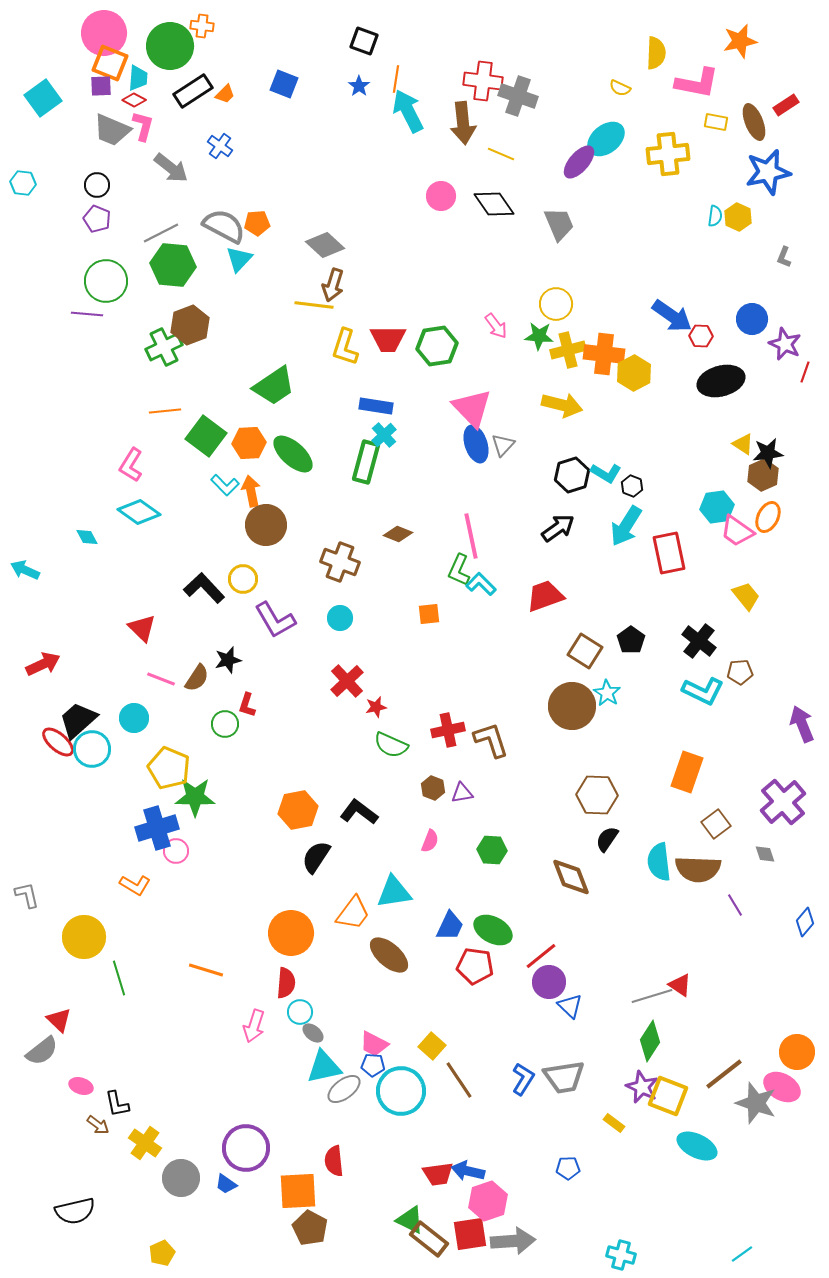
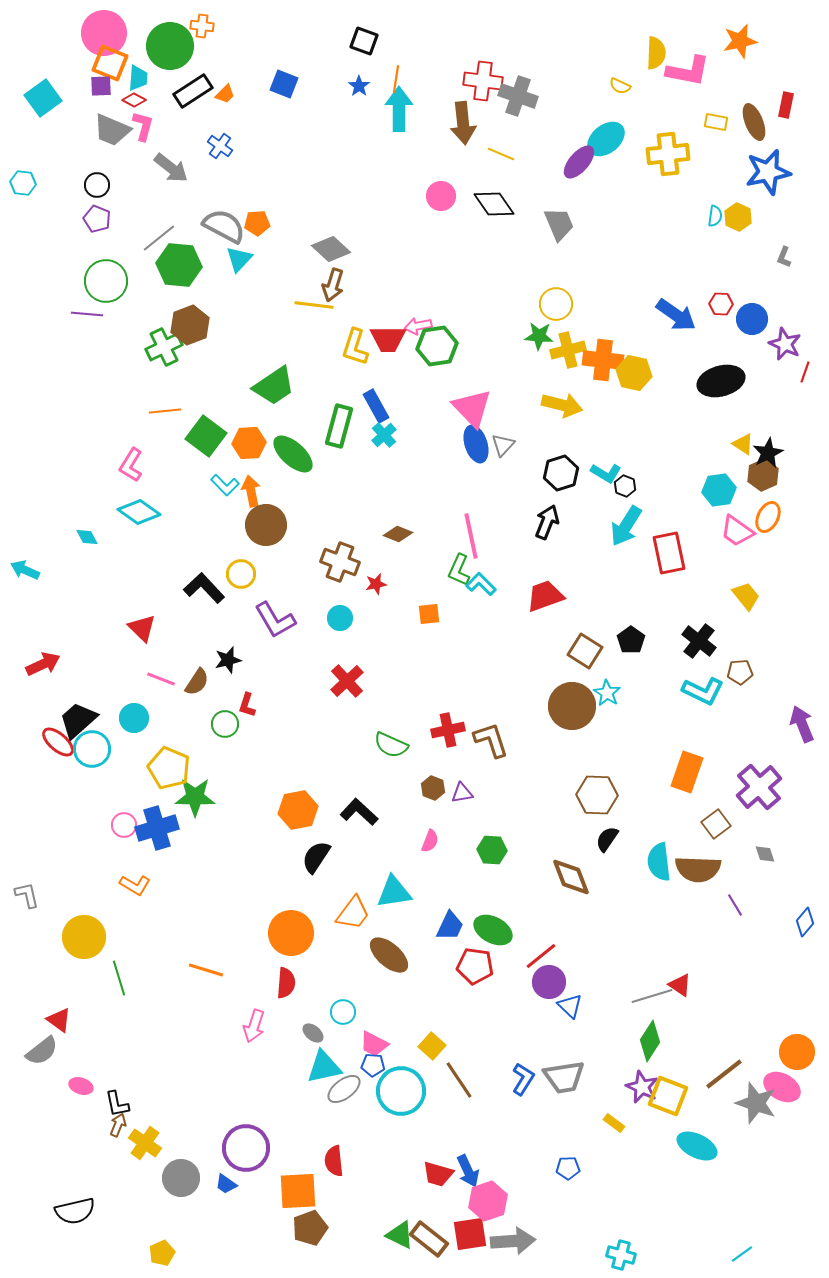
pink L-shape at (697, 83): moved 9 px left, 12 px up
yellow semicircle at (620, 88): moved 2 px up
red rectangle at (786, 105): rotated 45 degrees counterclockwise
cyan arrow at (408, 111): moved 9 px left, 2 px up; rotated 27 degrees clockwise
gray line at (161, 233): moved 2 px left, 5 px down; rotated 12 degrees counterclockwise
gray diamond at (325, 245): moved 6 px right, 4 px down
green hexagon at (173, 265): moved 6 px right
blue arrow at (672, 316): moved 4 px right, 1 px up
pink arrow at (496, 326): moved 78 px left; rotated 116 degrees clockwise
red hexagon at (701, 336): moved 20 px right, 32 px up
yellow L-shape at (345, 347): moved 10 px right
orange cross at (604, 354): moved 1 px left, 6 px down
yellow hexagon at (634, 373): rotated 20 degrees counterclockwise
blue rectangle at (376, 406): rotated 52 degrees clockwise
black star at (768, 453): rotated 20 degrees counterclockwise
green rectangle at (366, 462): moved 27 px left, 36 px up
black hexagon at (572, 475): moved 11 px left, 2 px up
black hexagon at (632, 486): moved 7 px left
cyan hexagon at (717, 507): moved 2 px right, 17 px up
black arrow at (558, 528): moved 11 px left, 6 px up; rotated 32 degrees counterclockwise
yellow circle at (243, 579): moved 2 px left, 5 px up
brown semicircle at (197, 678): moved 4 px down
red star at (376, 707): moved 123 px up
purple cross at (783, 802): moved 24 px left, 15 px up
black L-shape at (359, 812): rotated 6 degrees clockwise
pink circle at (176, 851): moved 52 px left, 26 px up
cyan circle at (300, 1012): moved 43 px right
red triangle at (59, 1020): rotated 8 degrees counterclockwise
brown arrow at (98, 1125): moved 20 px right; rotated 105 degrees counterclockwise
blue arrow at (468, 1171): rotated 128 degrees counterclockwise
red trapezoid at (438, 1174): rotated 24 degrees clockwise
green triangle at (410, 1220): moved 10 px left, 15 px down
brown pentagon at (310, 1228): rotated 24 degrees clockwise
